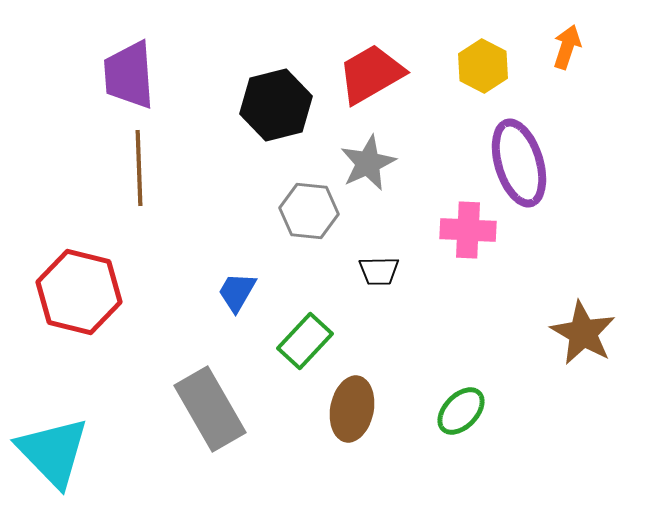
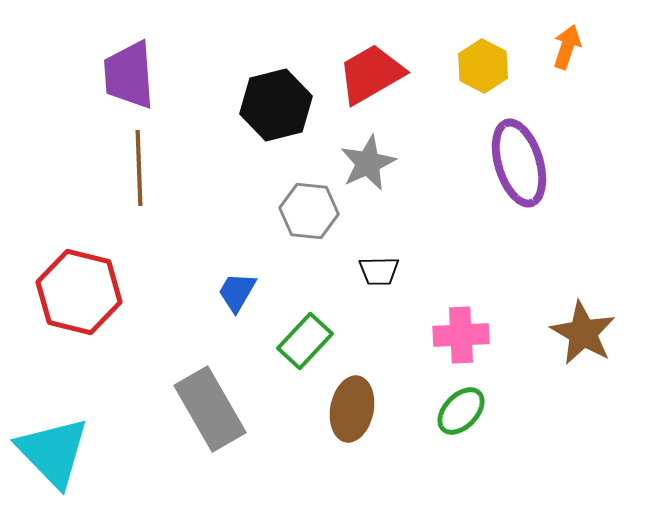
pink cross: moved 7 px left, 105 px down; rotated 6 degrees counterclockwise
